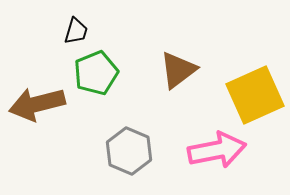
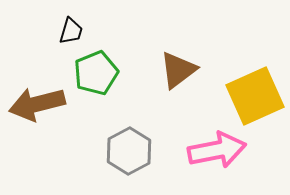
black trapezoid: moved 5 px left
yellow square: moved 1 px down
gray hexagon: rotated 9 degrees clockwise
